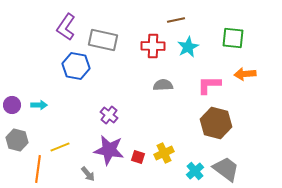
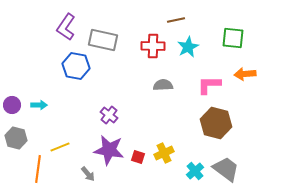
gray hexagon: moved 1 px left, 2 px up
